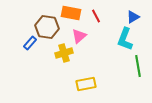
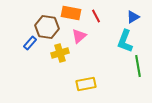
cyan L-shape: moved 2 px down
yellow cross: moved 4 px left
